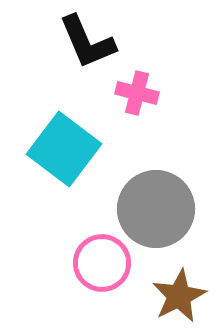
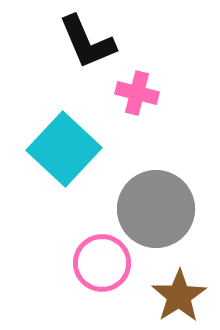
cyan square: rotated 6 degrees clockwise
brown star: rotated 6 degrees counterclockwise
